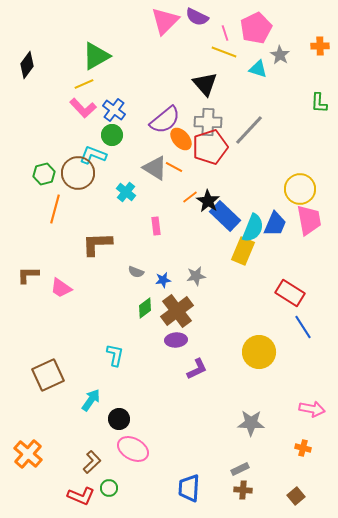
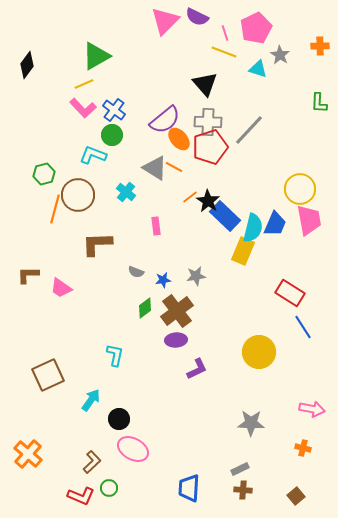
orange ellipse at (181, 139): moved 2 px left
brown circle at (78, 173): moved 22 px down
cyan semicircle at (253, 228): rotated 8 degrees counterclockwise
